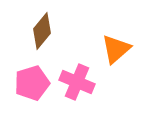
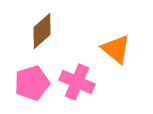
brown diamond: rotated 9 degrees clockwise
orange triangle: rotated 40 degrees counterclockwise
